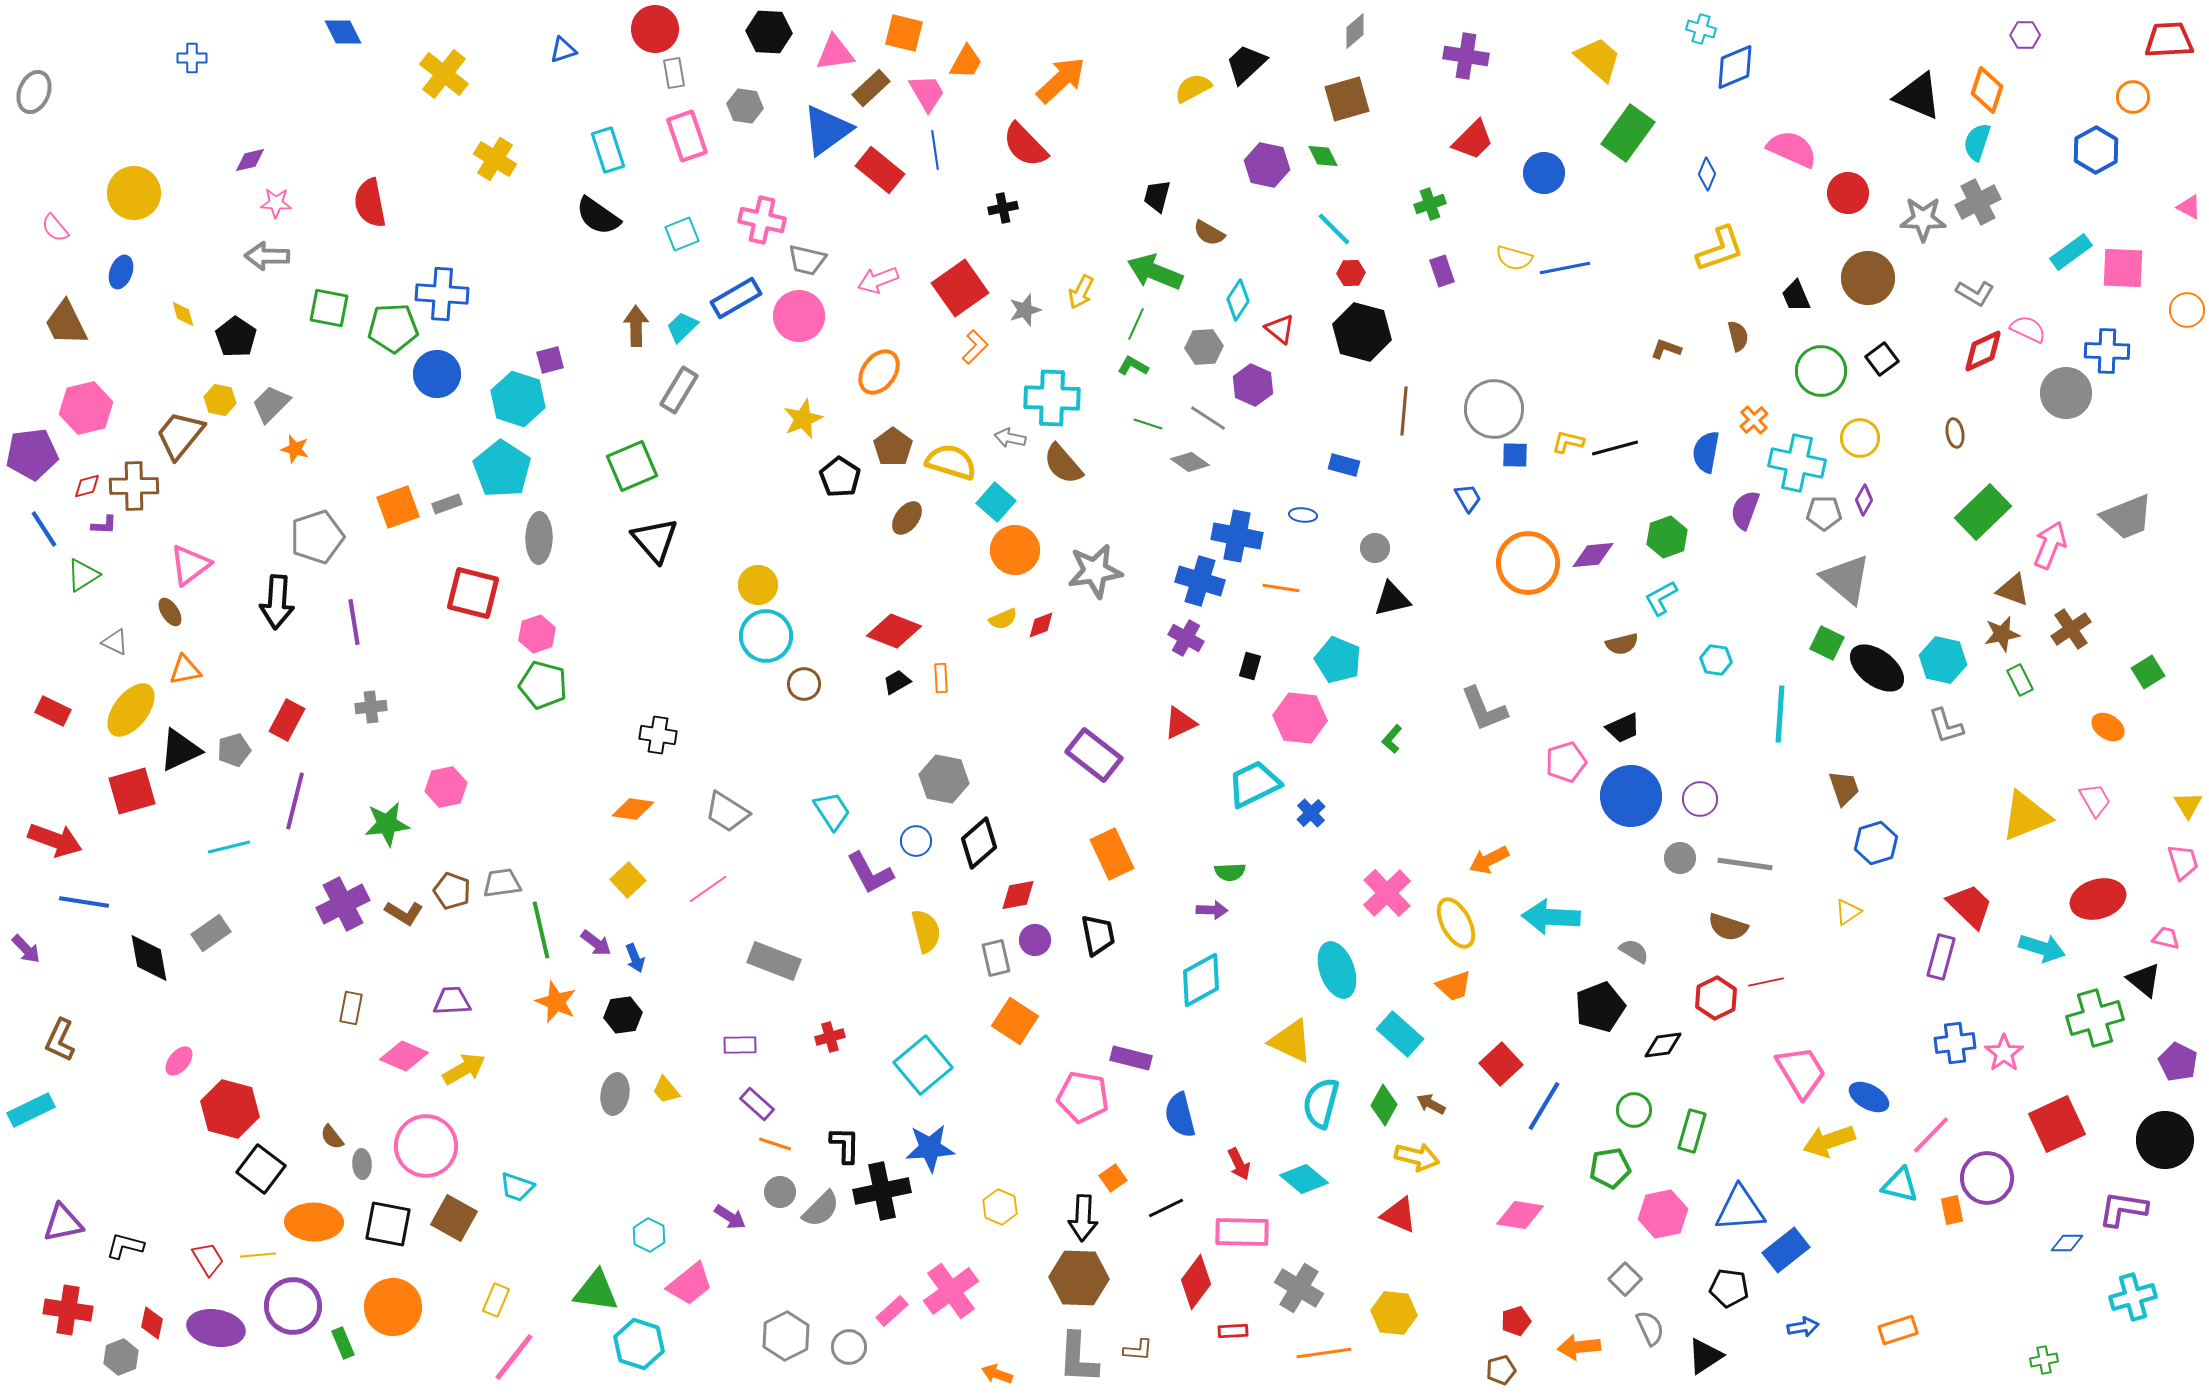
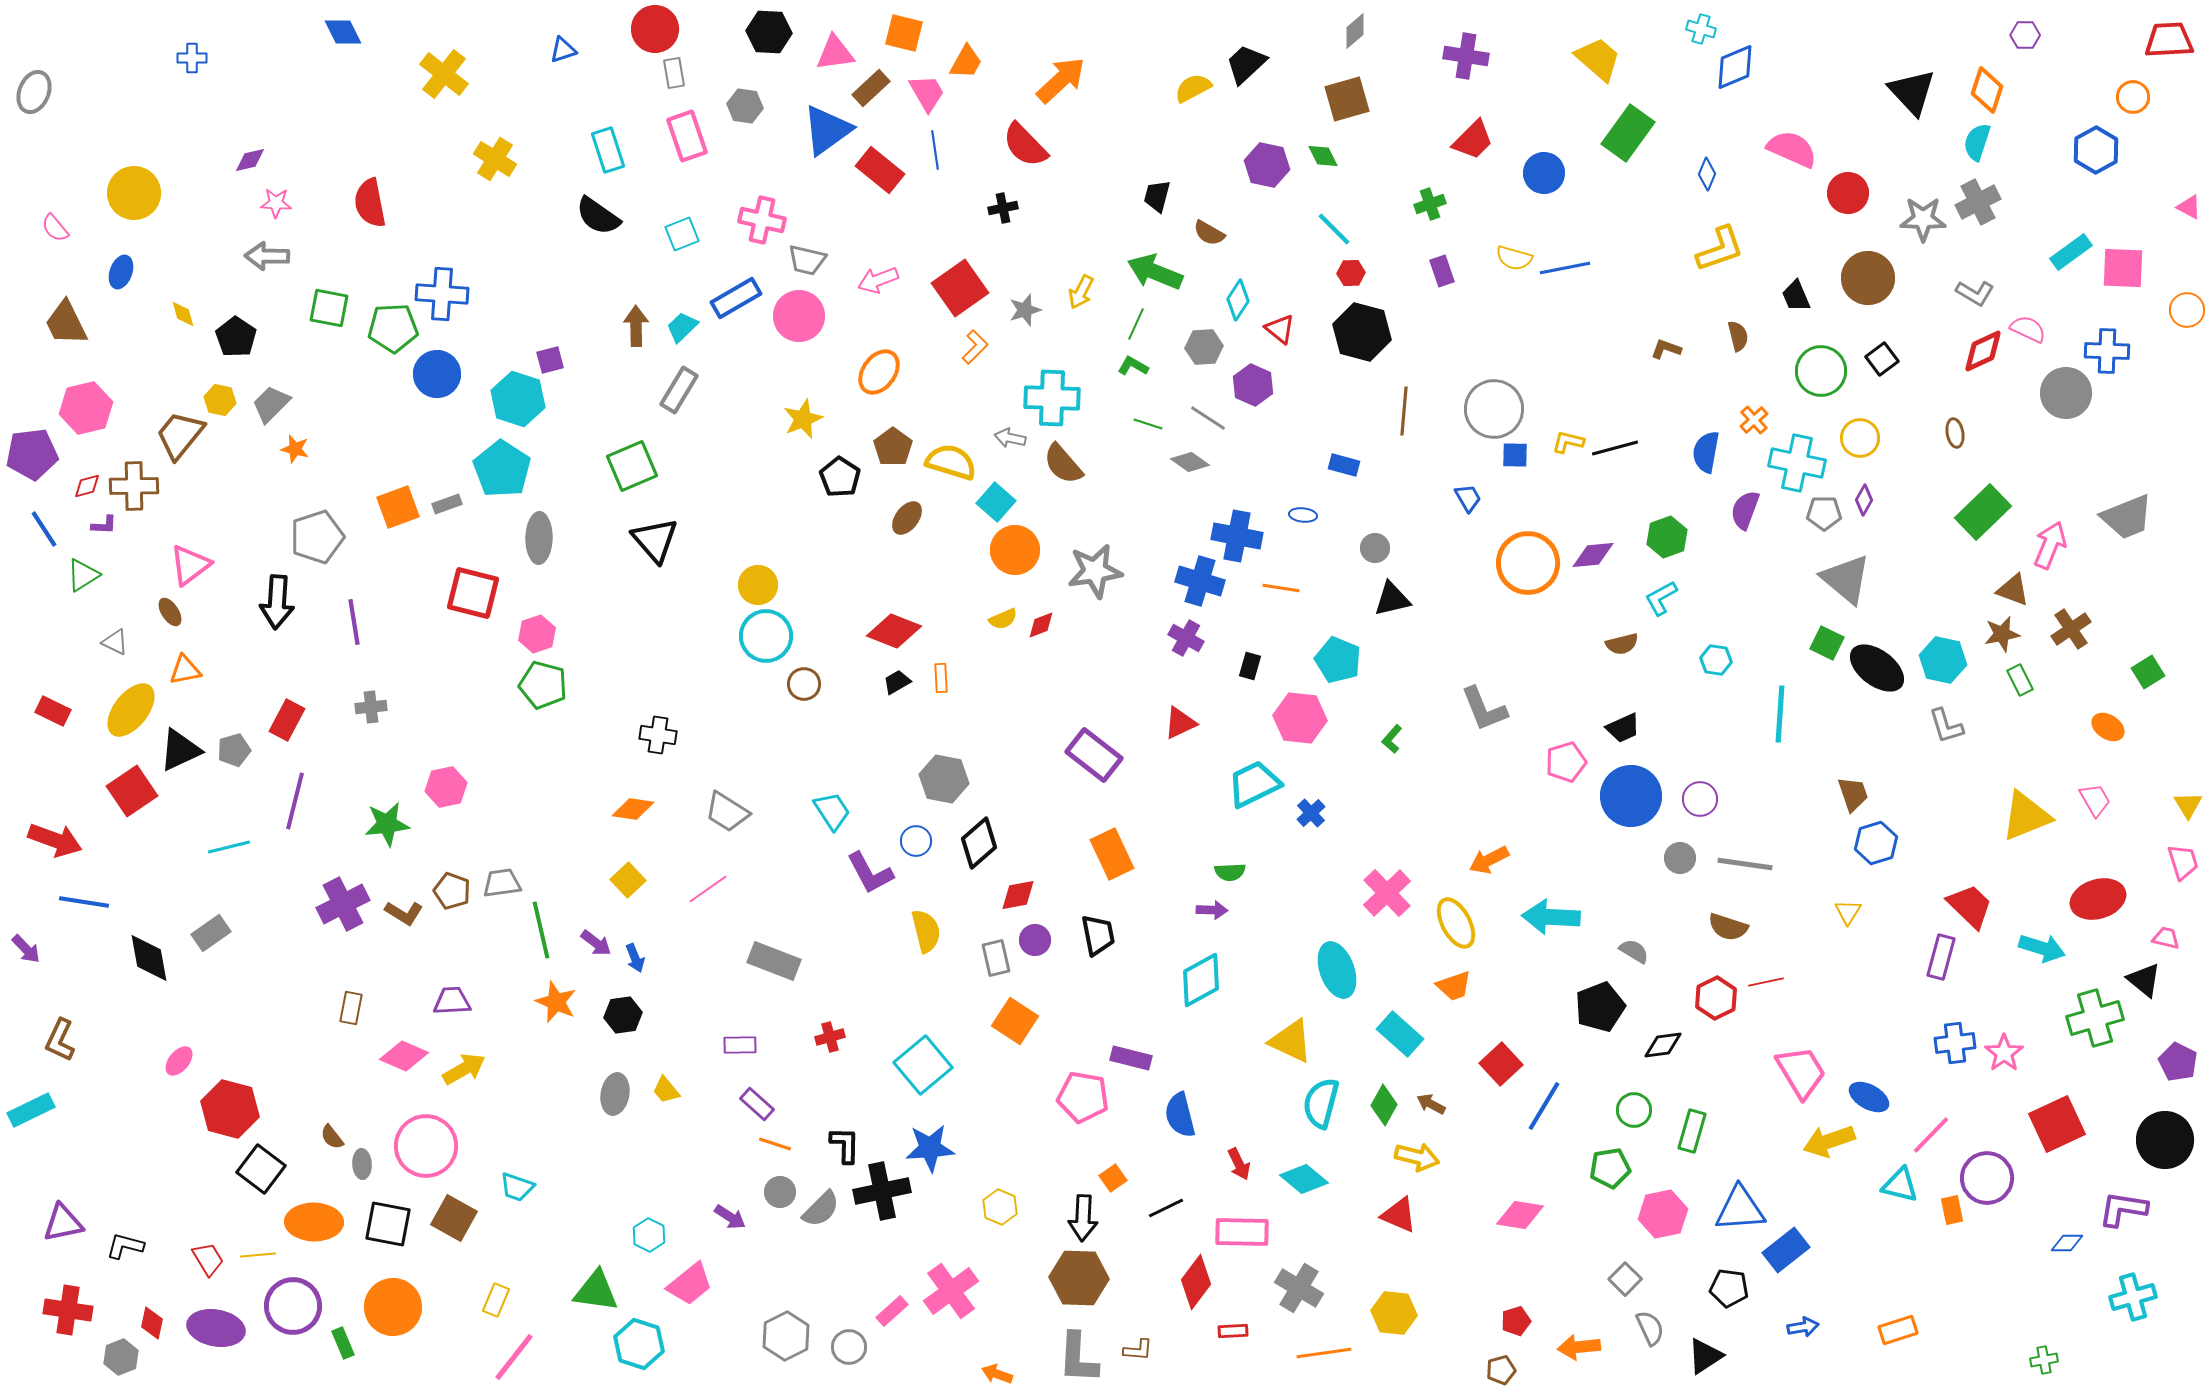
black triangle at (1918, 96): moved 6 px left, 4 px up; rotated 24 degrees clockwise
brown trapezoid at (1844, 788): moved 9 px right, 6 px down
red square at (132, 791): rotated 18 degrees counterclockwise
yellow triangle at (1848, 912): rotated 24 degrees counterclockwise
